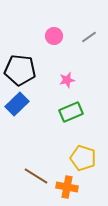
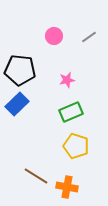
yellow pentagon: moved 7 px left, 12 px up
